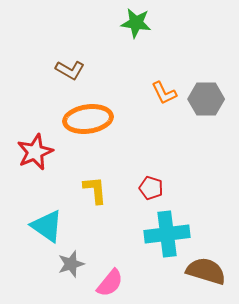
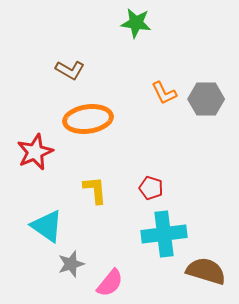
cyan cross: moved 3 px left
